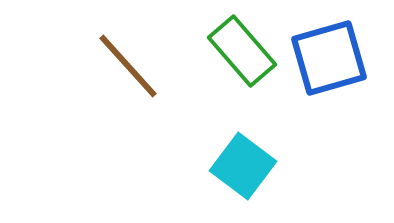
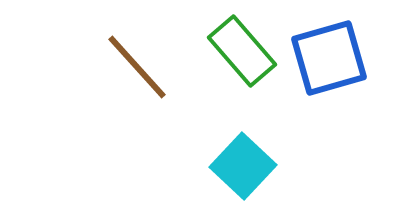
brown line: moved 9 px right, 1 px down
cyan square: rotated 6 degrees clockwise
